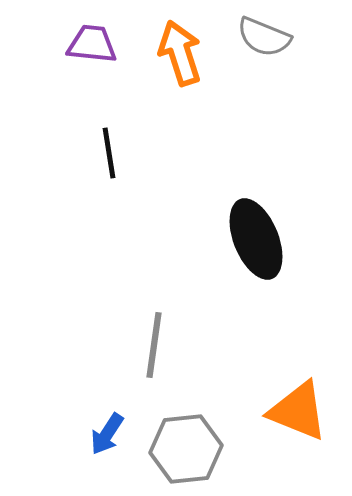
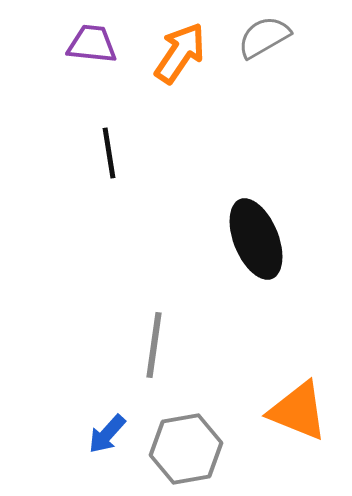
gray semicircle: rotated 128 degrees clockwise
orange arrow: rotated 52 degrees clockwise
blue arrow: rotated 9 degrees clockwise
gray hexagon: rotated 4 degrees counterclockwise
